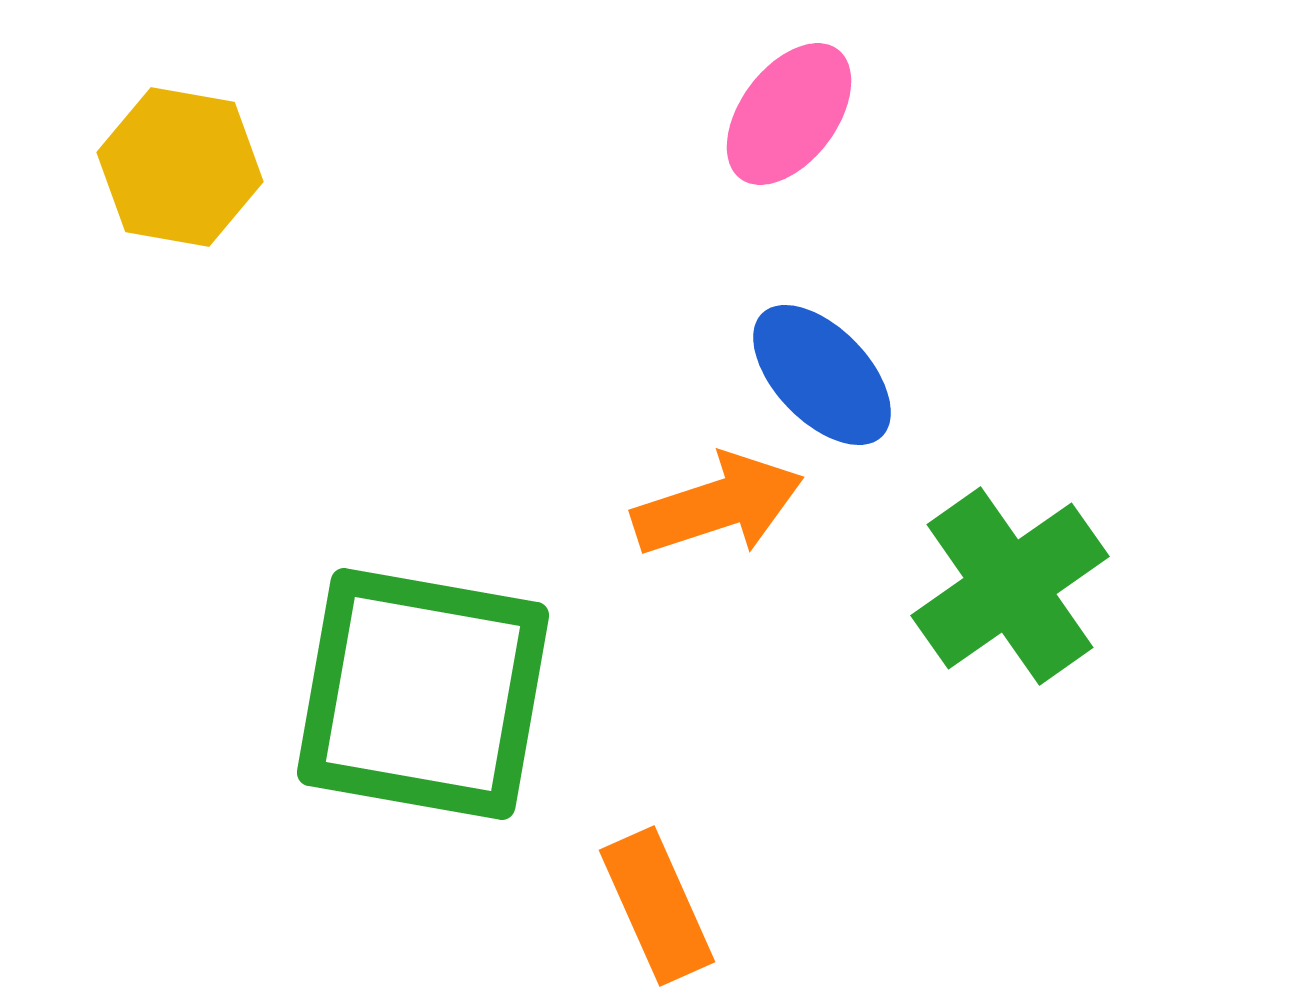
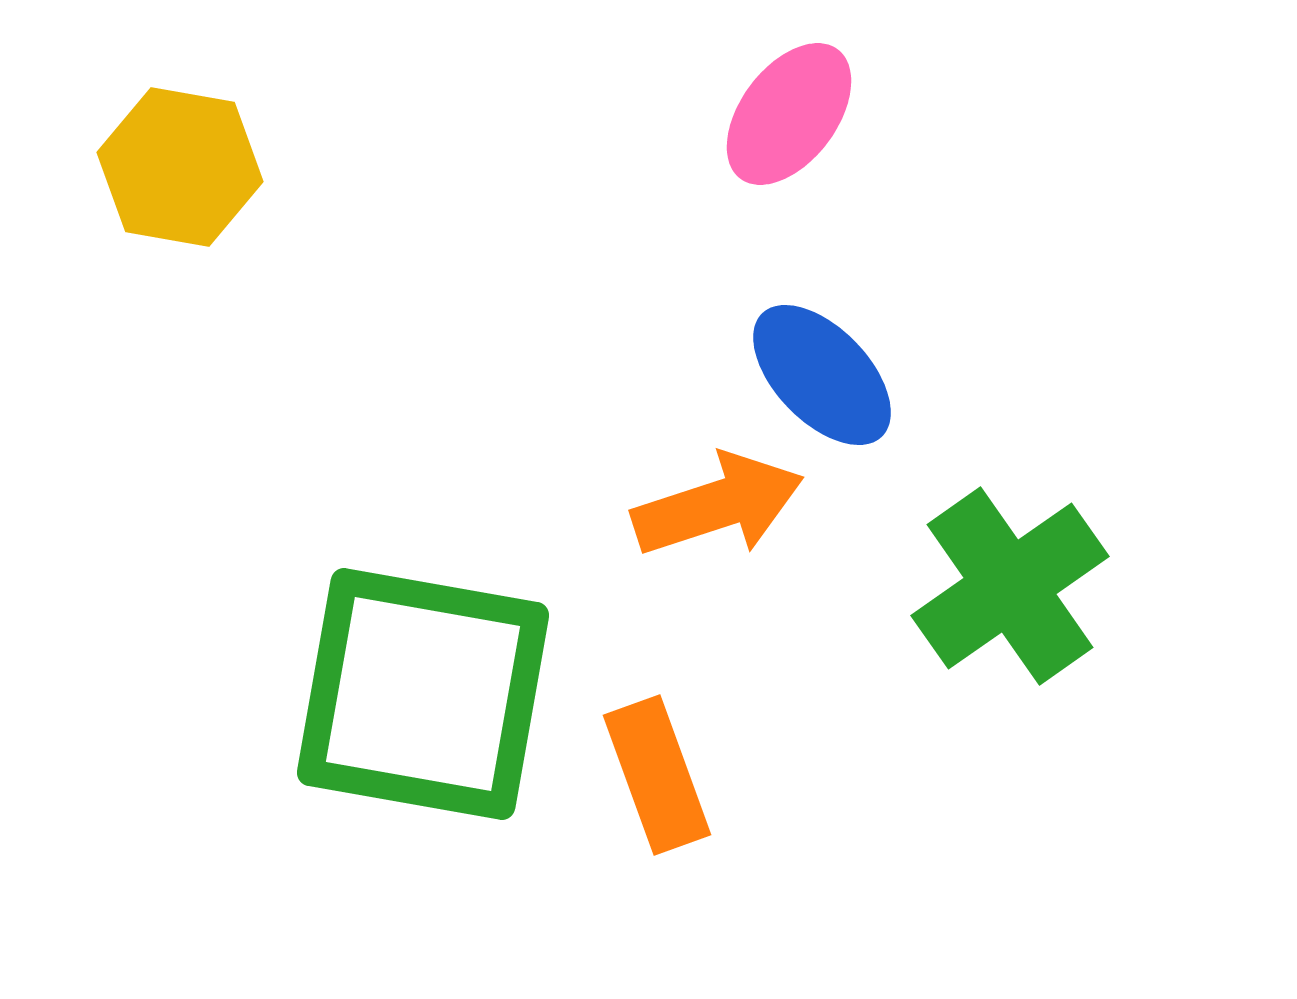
orange rectangle: moved 131 px up; rotated 4 degrees clockwise
